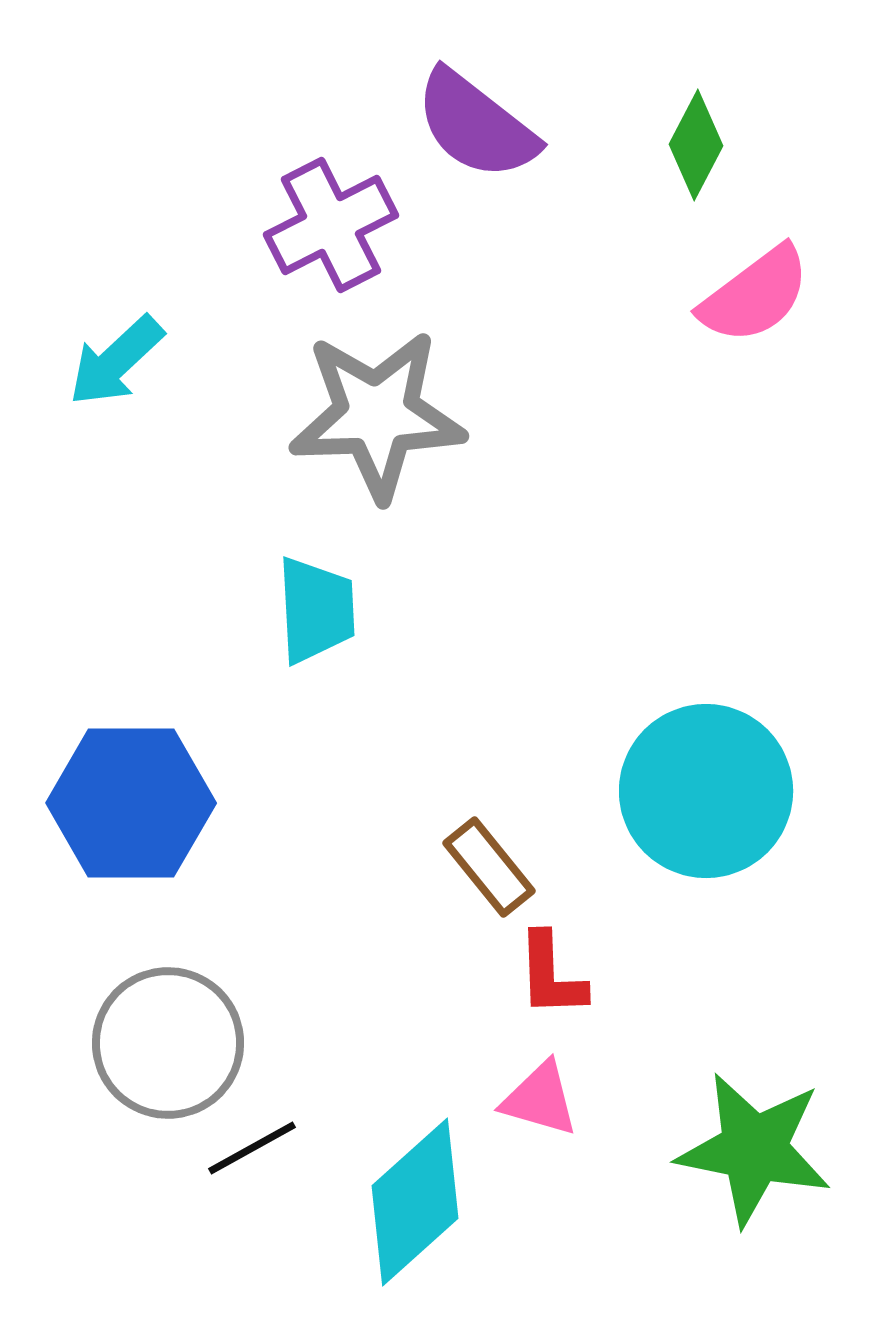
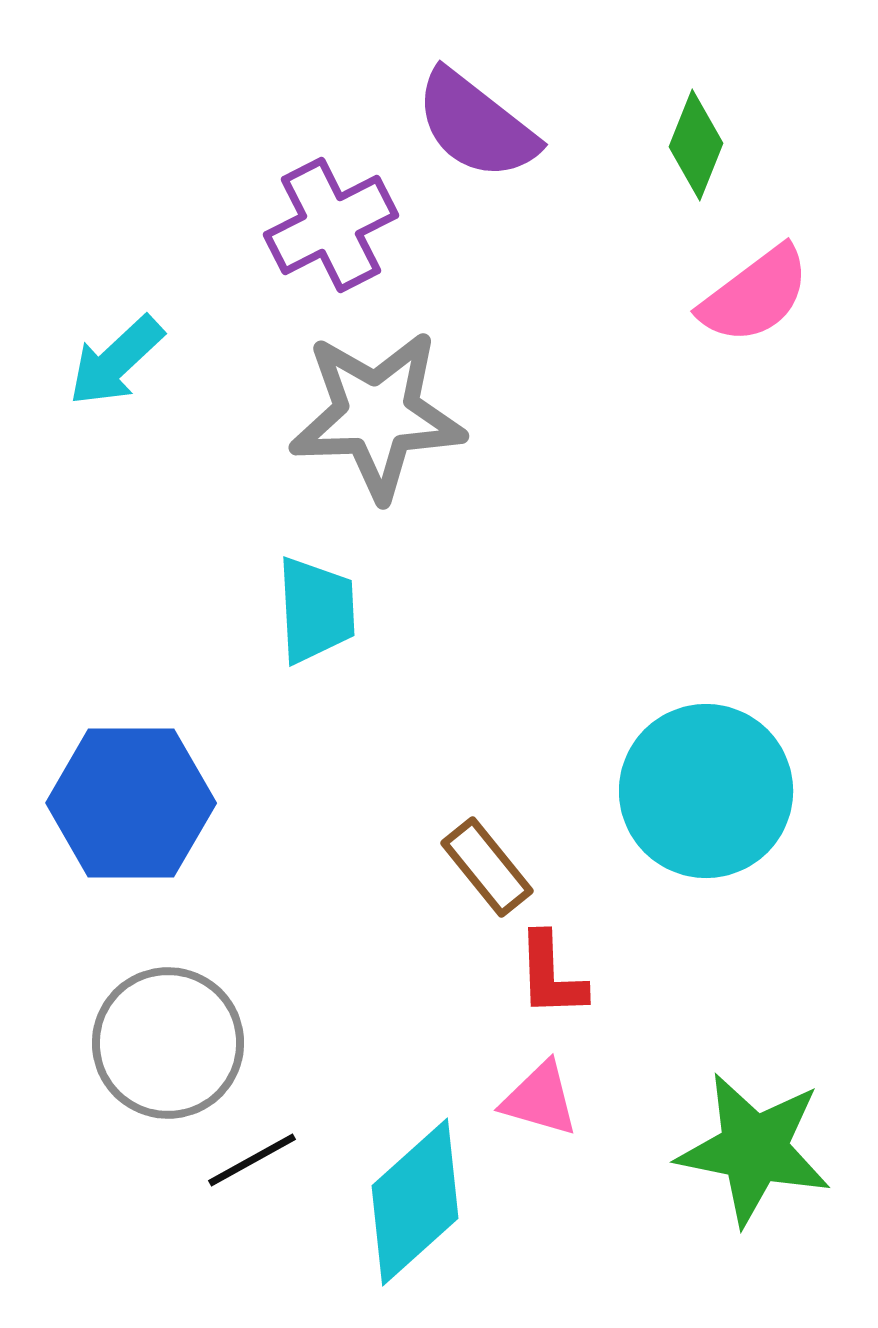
green diamond: rotated 6 degrees counterclockwise
brown rectangle: moved 2 px left
black line: moved 12 px down
